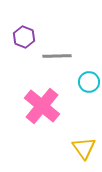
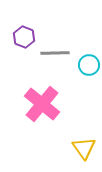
gray line: moved 2 px left, 3 px up
cyan circle: moved 17 px up
pink cross: moved 2 px up
